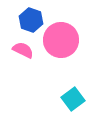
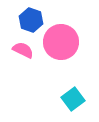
pink circle: moved 2 px down
